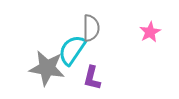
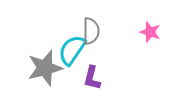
gray semicircle: moved 3 px down
pink star: rotated 25 degrees counterclockwise
gray star: moved 2 px left; rotated 24 degrees counterclockwise
